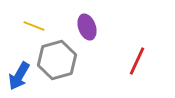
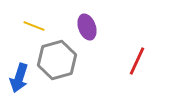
blue arrow: moved 2 px down; rotated 12 degrees counterclockwise
